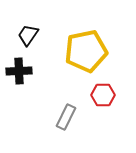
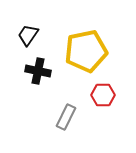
black cross: moved 19 px right; rotated 15 degrees clockwise
